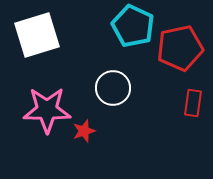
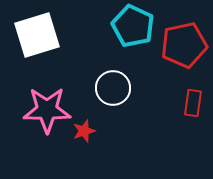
red pentagon: moved 4 px right, 3 px up
